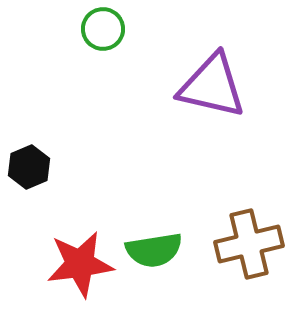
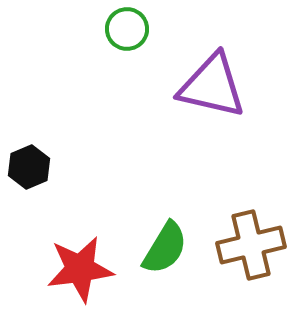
green circle: moved 24 px right
brown cross: moved 2 px right, 1 px down
green semicircle: moved 11 px right, 2 px up; rotated 50 degrees counterclockwise
red star: moved 5 px down
